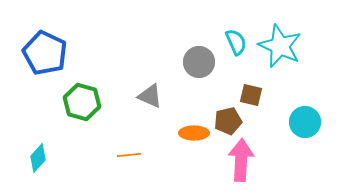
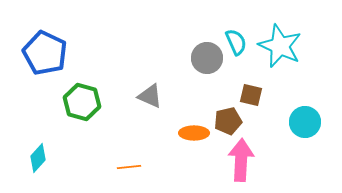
gray circle: moved 8 px right, 4 px up
orange line: moved 12 px down
